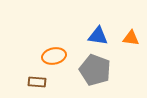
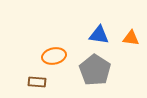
blue triangle: moved 1 px right, 1 px up
gray pentagon: rotated 12 degrees clockwise
